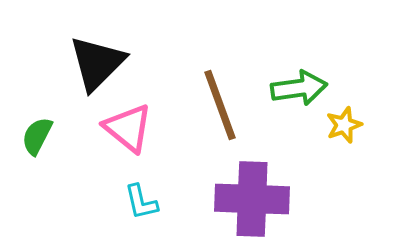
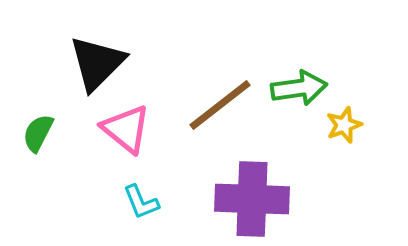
brown line: rotated 72 degrees clockwise
pink triangle: moved 2 px left, 1 px down
green semicircle: moved 1 px right, 3 px up
cyan L-shape: rotated 9 degrees counterclockwise
